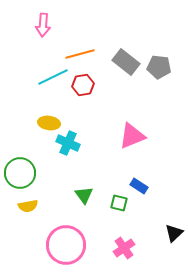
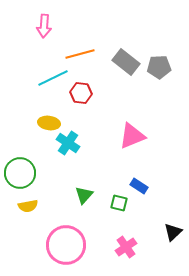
pink arrow: moved 1 px right, 1 px down
gray pentagon: rotated 10 degrees counterclockwise
cyan line: moved 1 px down
red hexagon: moved 2 px left, 8 px down; rotated 15 degrees clockwise
cyan cross: rotated 10 degrees clockwise
green triangle: rotated 18 degrees clockwise
black triangle: moved 1 px left, 1 px up
pink cross: moved 2 px right, 1 px up
